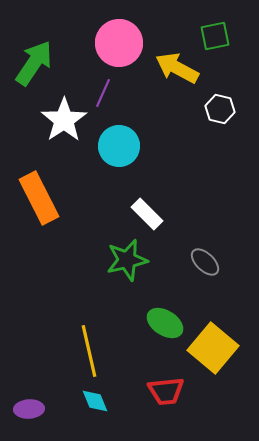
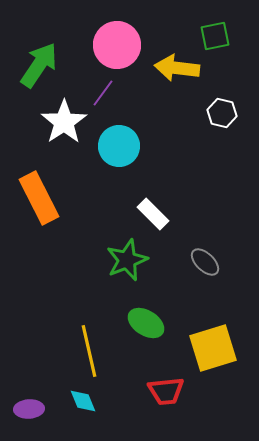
pink circle: moved 2 px left, 2 px down
green arrow: moved 5 px right, 2 px down
yellow arrow: rotated 21 degrees counterclockwise
purple line: rotated 12 degrees clockwise
white hexagon: moved 2 px right, 4 px down
white star: moved 2 px down
white rectangle: moved 6 px right
green star: rotated 9 degrees counterclockwise
green ellipse: moved 19 px left
yellow square: rotated 33 degrees clockwise
cyan diamond: moved 12 px left
